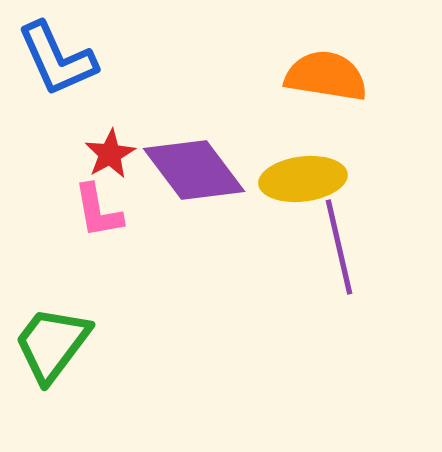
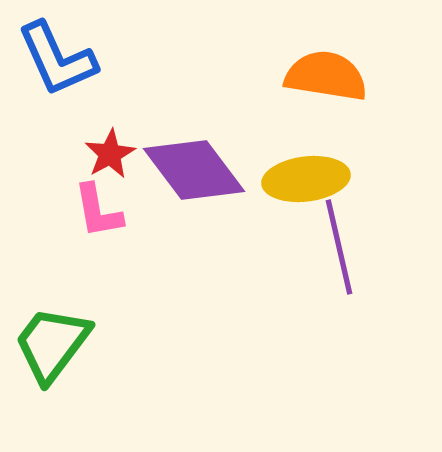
yellow ellipse: moved 3 px right
